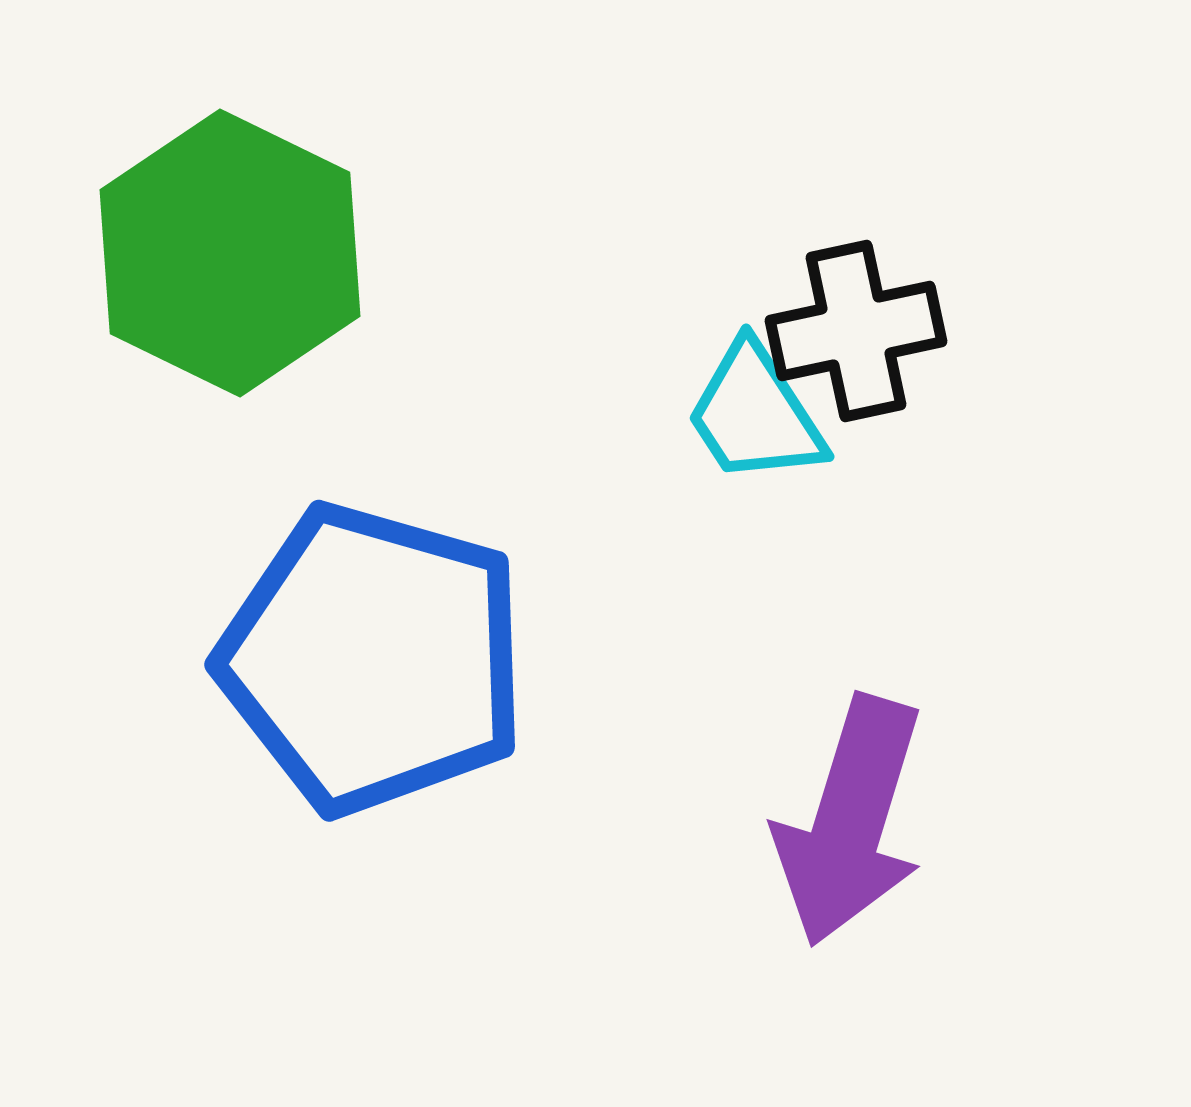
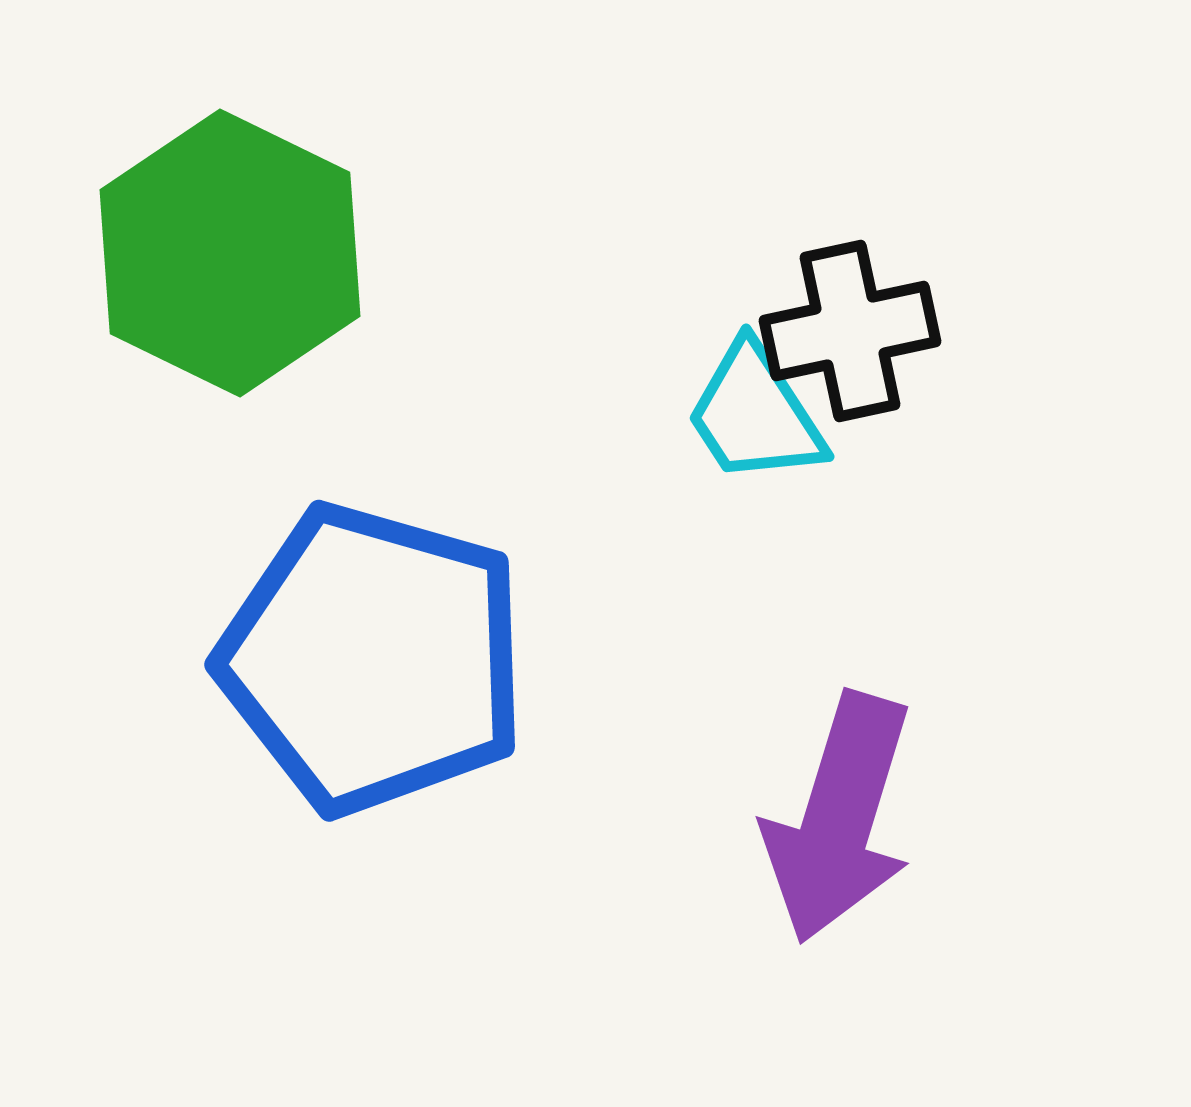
black cross: moved 6 px left
purple arrow: moved 11 px left, 3 px up
